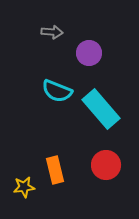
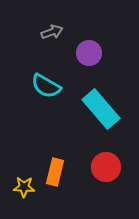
gray arrow: rotated 25 degrees counterclockwise
cyan semicircle: moved 11 px left, 5 px up; rotated 8 degrees clockwise
red circle: moved 2 px down
orange rectangle: moved 2 px down; rotated 28 degrees clockwise
yellow star: rotated 10 degrees clockwise
